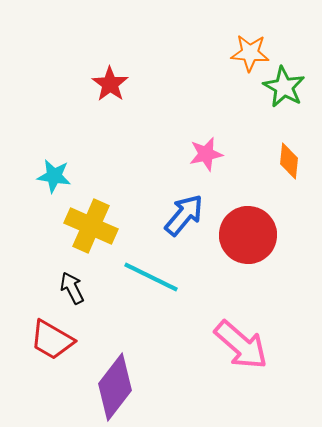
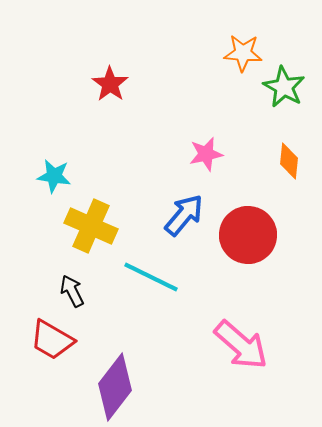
orange star: moved 7 px left
black arrow: moved 3 px down
